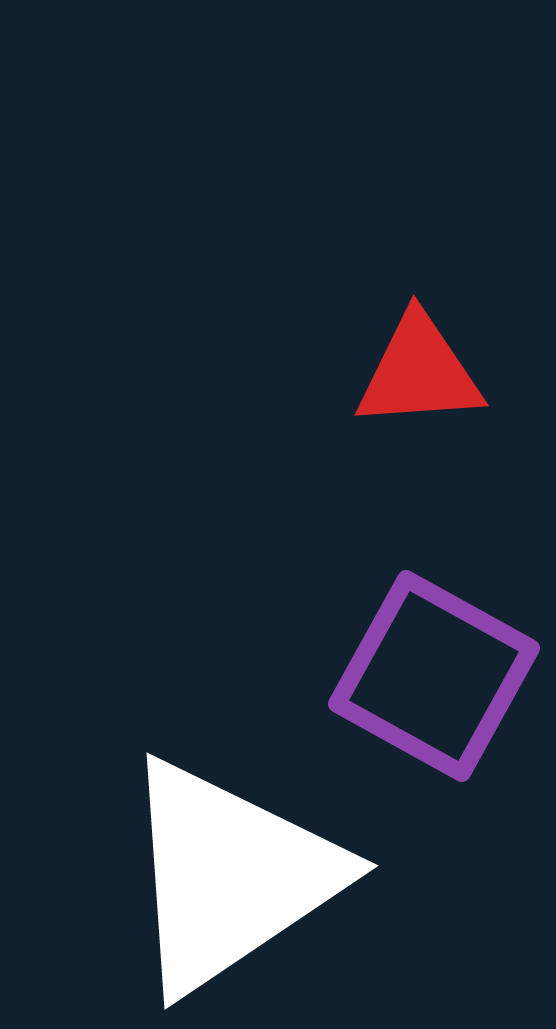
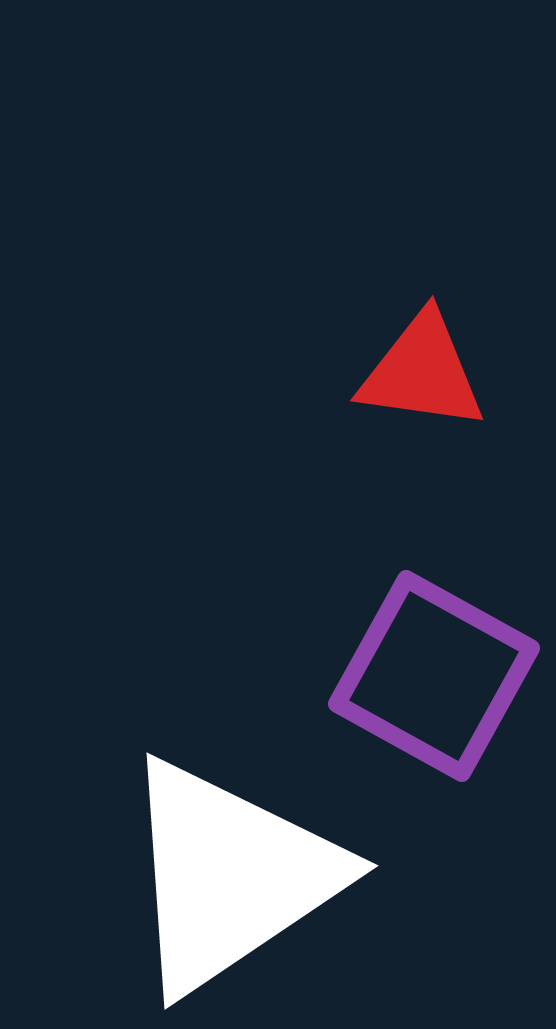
red triangle: moved 3 px right; rotated 12 degrees clockwise
